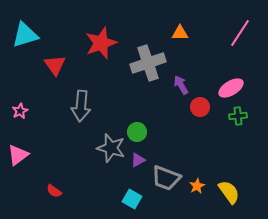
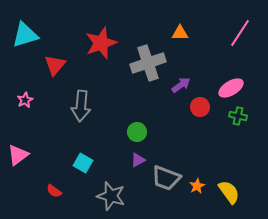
red triangle: rotated 15 degrees clockwise
purple arrow: rotated 84 degrees clockwise
pink star: moved 5 px right, 11 px up
green cross: rotated 18 degrees clockwise
gray star: moved 48 px down
cyan square: moved 49 px left, 36 px up
